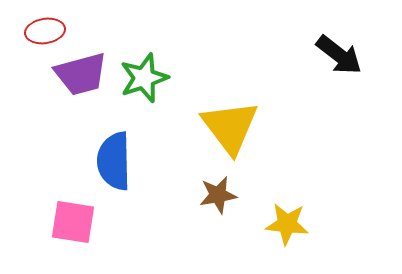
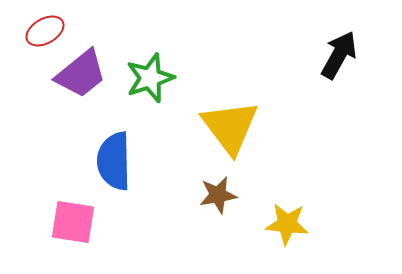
red ellipse: rotated 21 degrees counterclockwise
black arrow: rotated 99 degrees counterclockwise
purple trapezoid: rotated 24 degrees counterclockwise
green star: moved 6 px right
